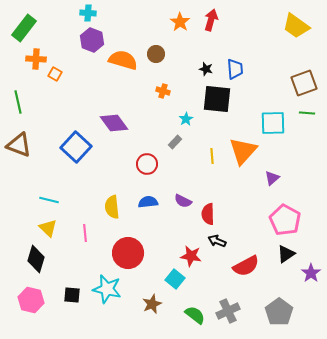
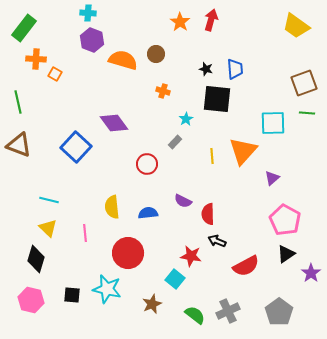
blue semicircle at (148, 202): moved 11 px down
